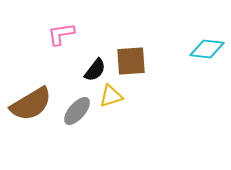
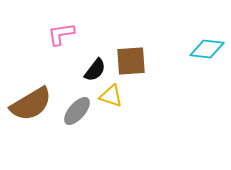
yellow triangle: rotated 35 degrees clockwise
